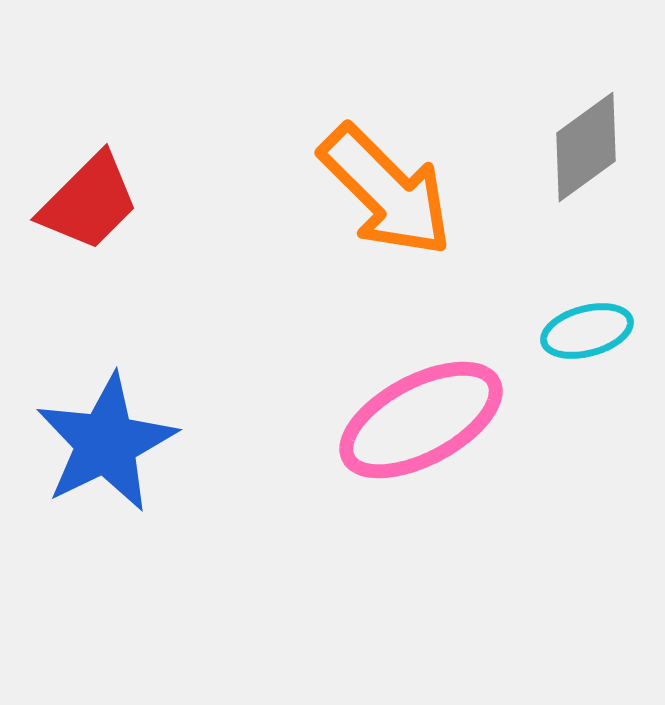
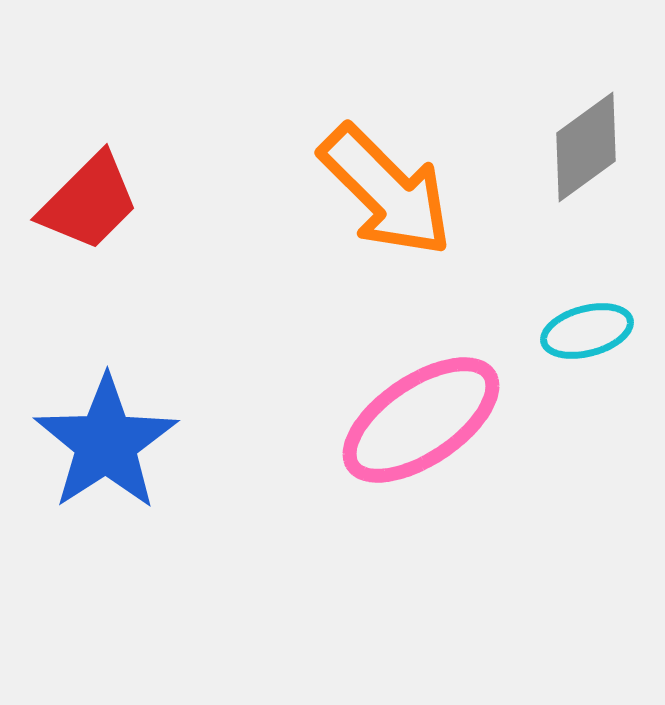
pink ellipse: rotated 6 degrees counterclockwise
blue star: rotated 7 degrees counterclockwise
